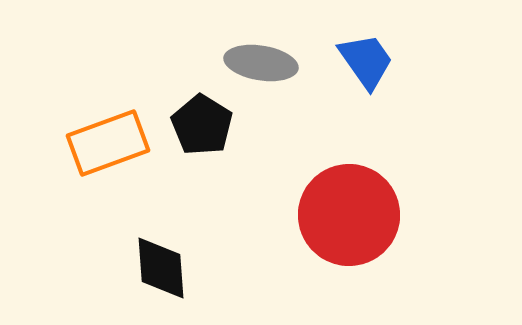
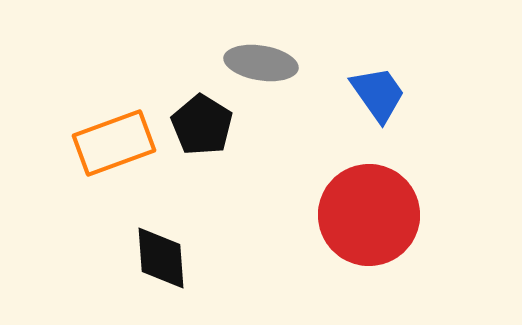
blue trapezoid: moved 12 px right, 33 px down
orange rectangle: moved 6 px right
red circle: moved 20 px right
black diamond: moved 10 px up
